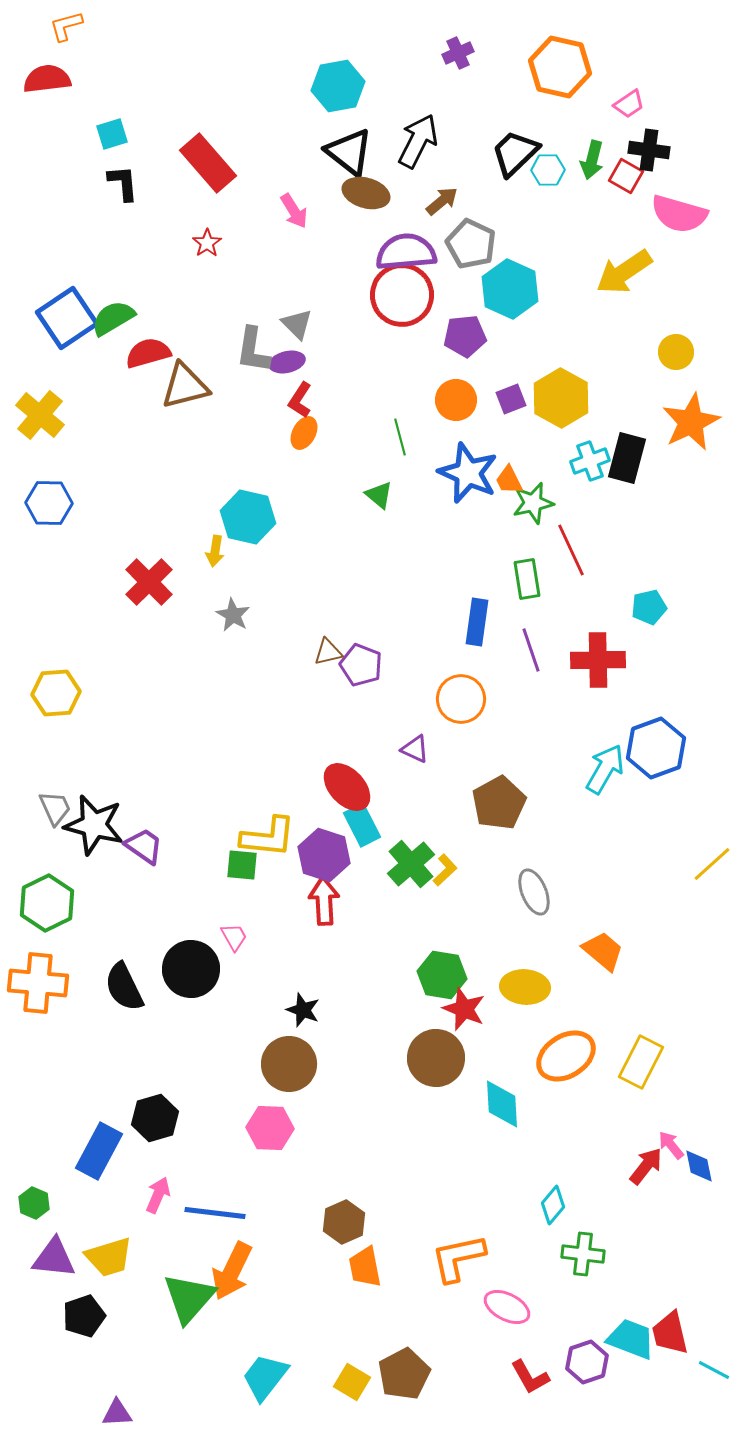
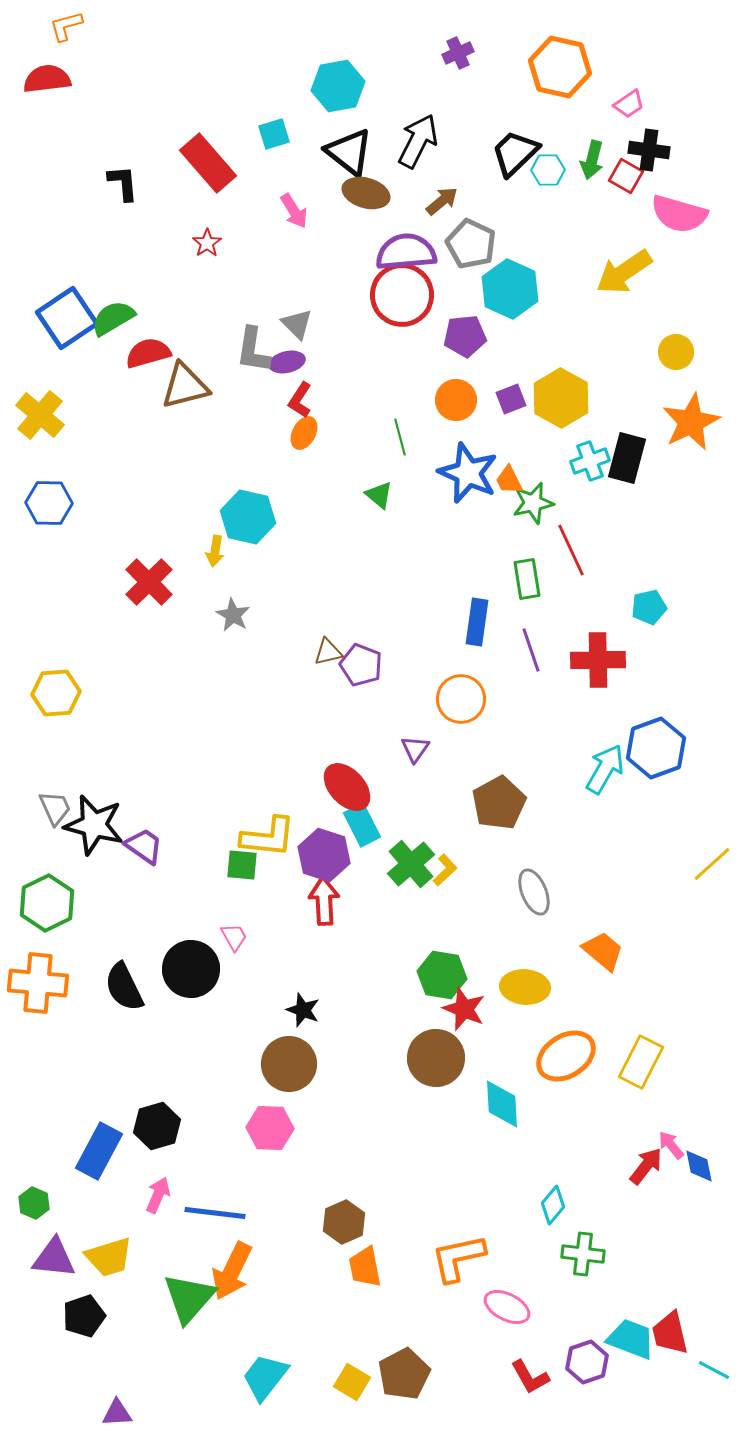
cyan square at (112, 134): moved 162 px right
purple triangle at (415, 749): rotated 40 degrees clockwise
black hexagon at (155, 1118): moved 2 px right, 8 px down
